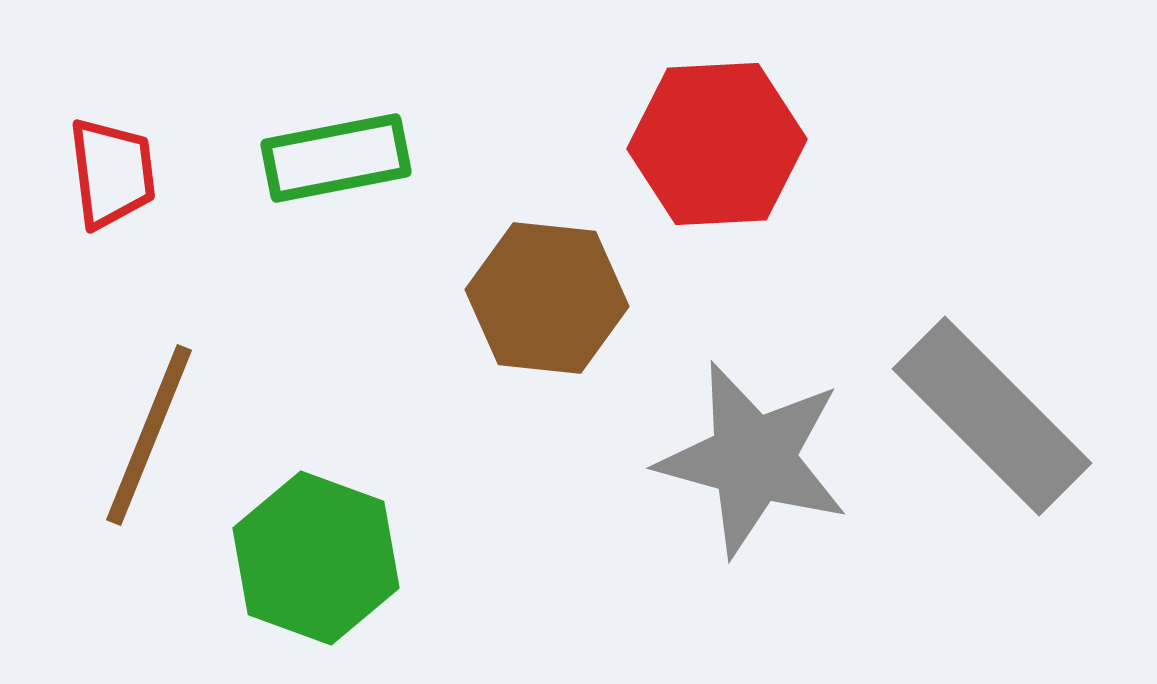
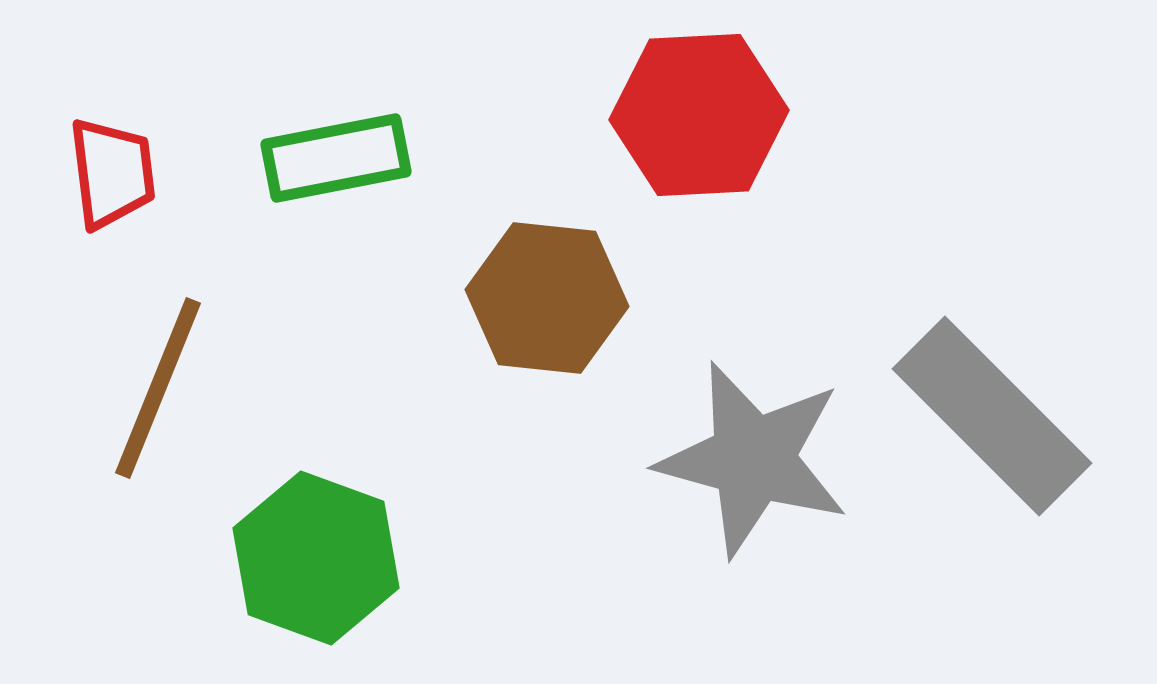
red hexagon: moved 18 px left, 29 px up
brown line: moved 9 px right, 47 px up
